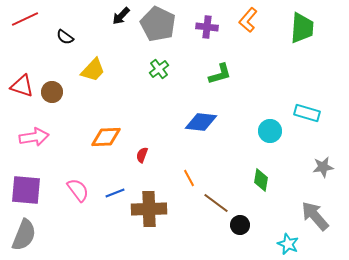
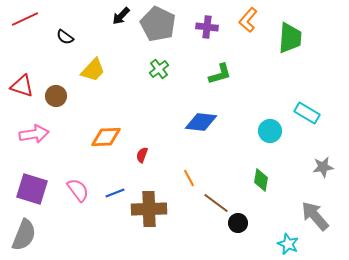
green trapezoid: moved 12 px left, 10 px down
brown circle: moved 4 px right, 4 px down
cyan rectangle: rotated 15 degrees clockwise
pink arrow: moved 3 px up
purple square: moved 6 px right, 1 px up; rotated 12 degrees clockwise
black circle: moved 2 px left, 2 px up
